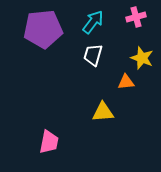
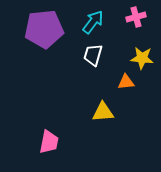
purple pentagon: moved 1 px right
yellow star: rotated 15 degrees counterclockwise
